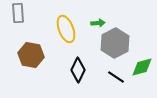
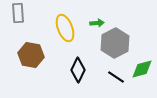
green arrow: moved 1 px left
yellow ellipse: moved 1 px left, 1 px up
green diamond: moved 2 px down
